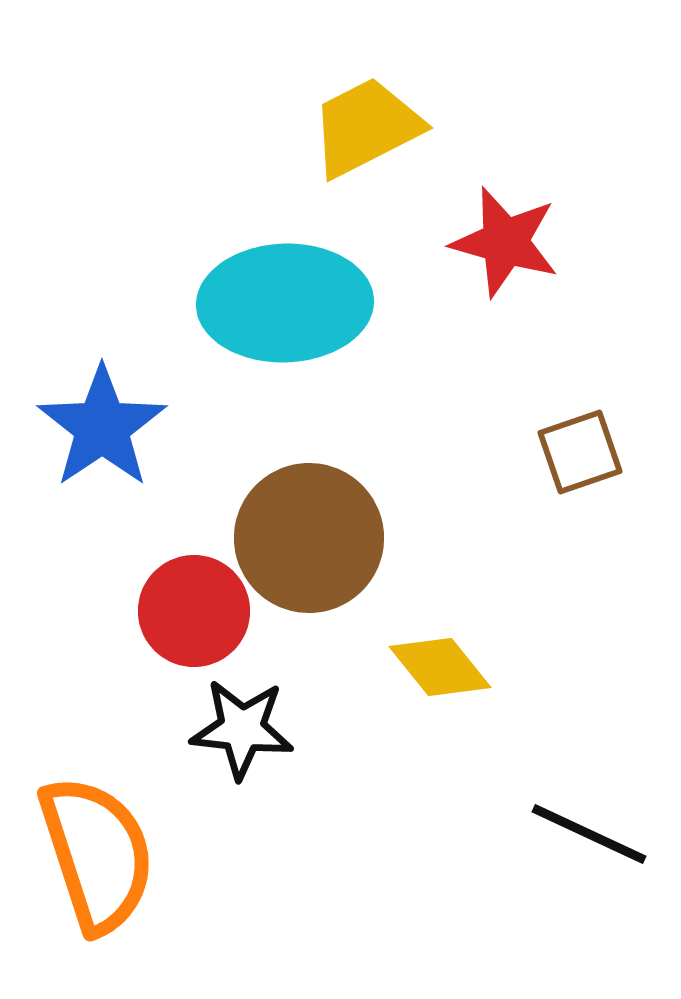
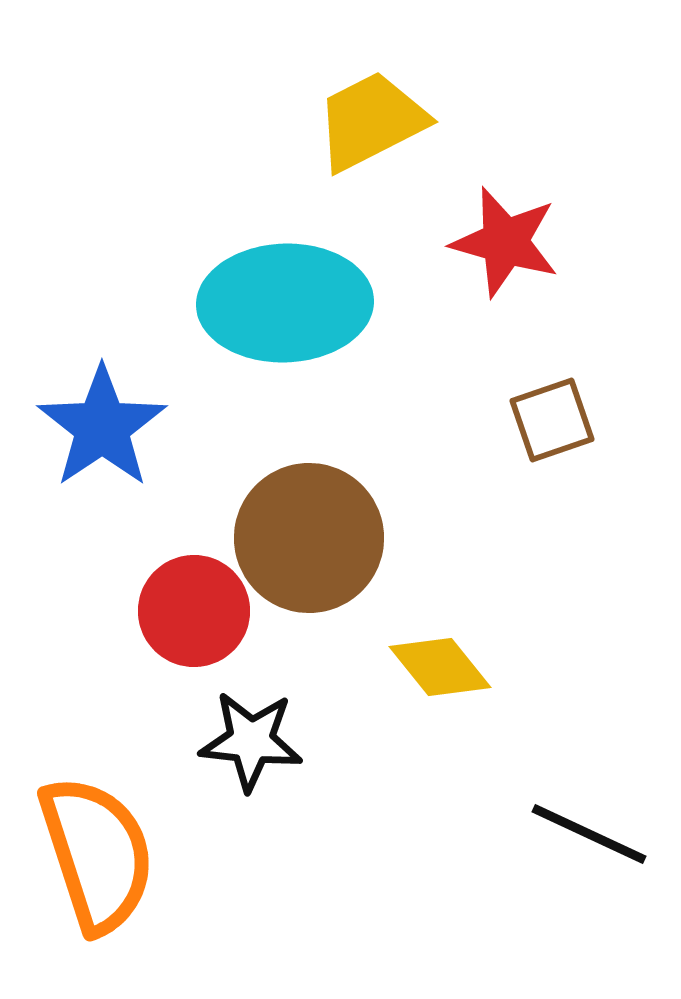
yellow trapezoid: moved 5 px right, 6 px up
brown square: moved 28 px left, 32 px up
black star: moved 9 px right, 12 px down
